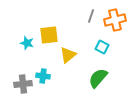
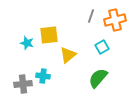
cyan square: rotated 32 degrees clockwise
